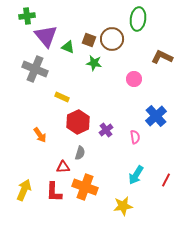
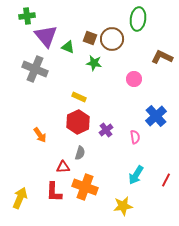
brown square: moved 1 px right, 2 px up
yellow rectangle: moved 17 px right
yellow arrow: moved 4 px left, 8 px down
